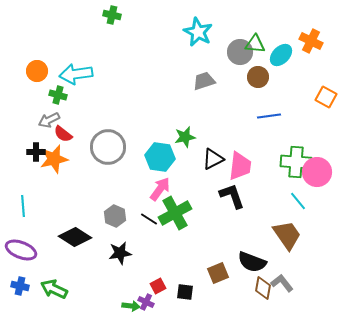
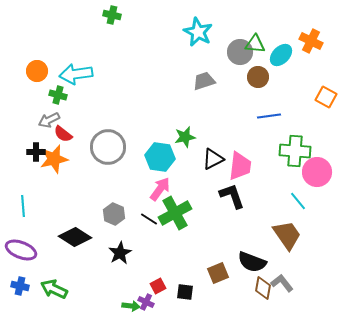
green cross at (296, 162): moved 1 px left, 11 px up
gray hexagon at (115, 216): moved 1 px left, 2 px up
black star at (120, 253): rotated 20 degrees counterclockwise
